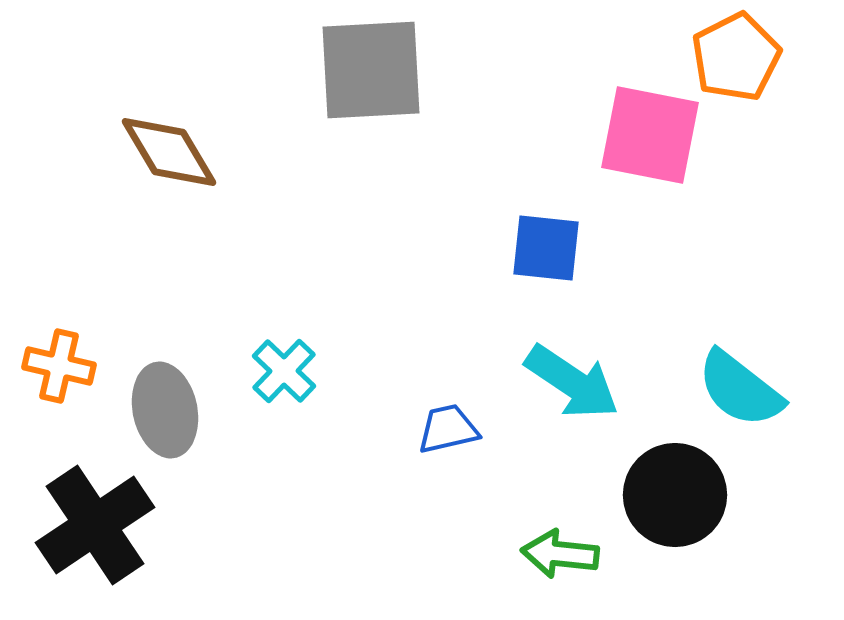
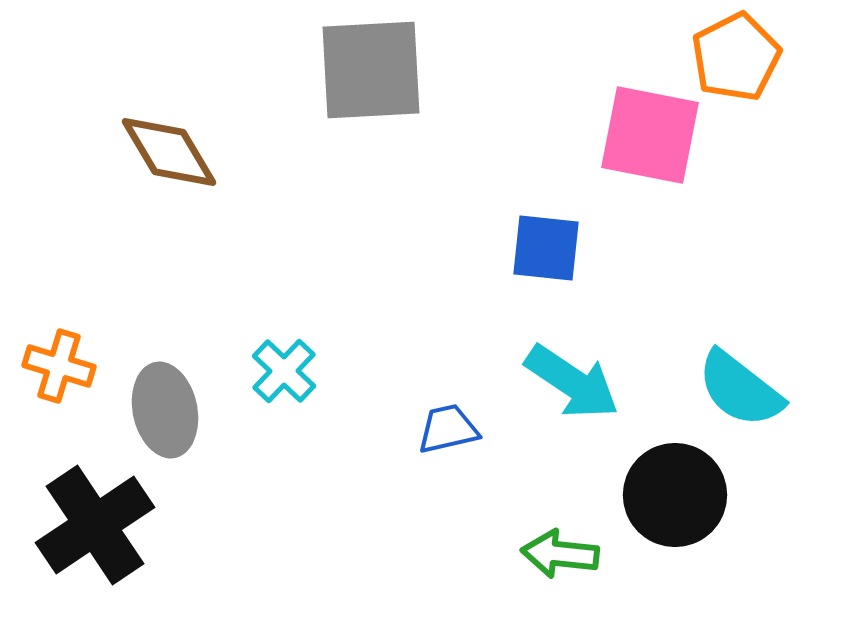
orange cross: rotated 4 degrees clockwise
